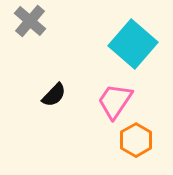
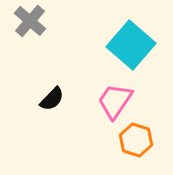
cyan square: moved 2 px left, 1 px down
black semicircle: moved 2 px left, 4 px down
orange hexagon: rotated 12 degrees counterclockwise
